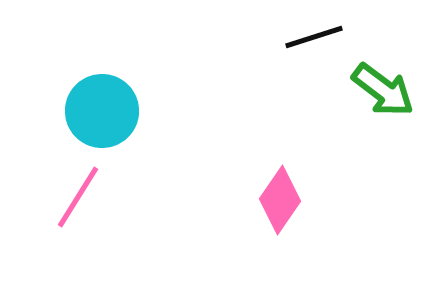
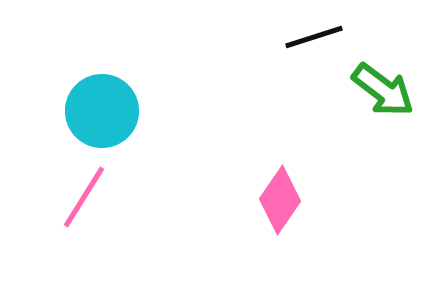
pink line: moved 6 px right
